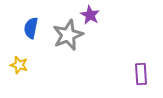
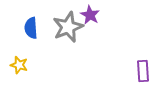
blue semicircle: rotated 15 degrees counterclockwise
gray star: moved 8 px up
purple rectangle: moved 2 px right, 3 px up
